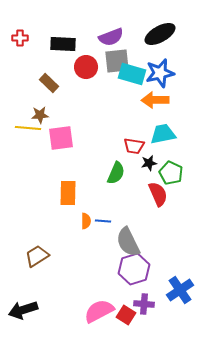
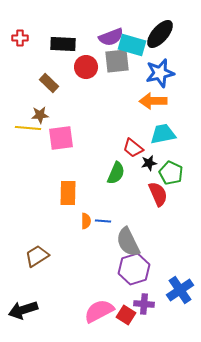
black ellipse: rotated 20 degrees counterclockwise
cyan rectangle: moved 29 px up
orange arrow: moved 2 px left, 1 px down
red trapezoid: moved 1 px left, 2 px down; rotated 30 degrees clockwise
